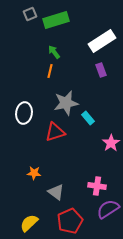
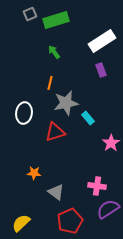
orange line: moved 12 px down
yellow semicircle: moved 8 px left
